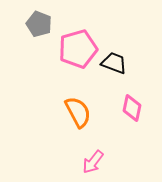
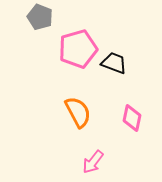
gray pentagon: moved 1 px right, 7 px up
pink diamond: moved 10 px down
